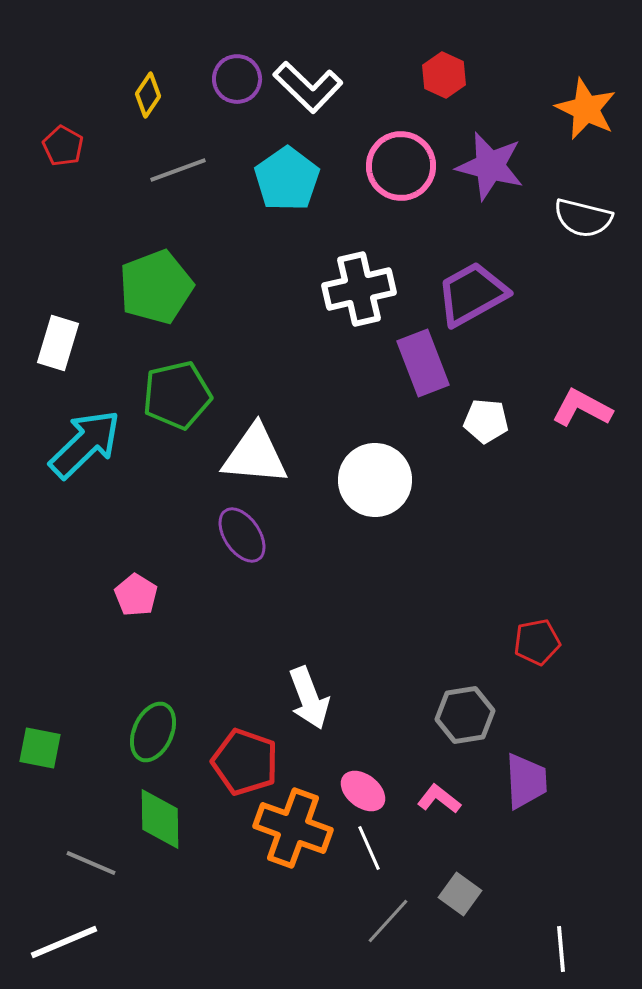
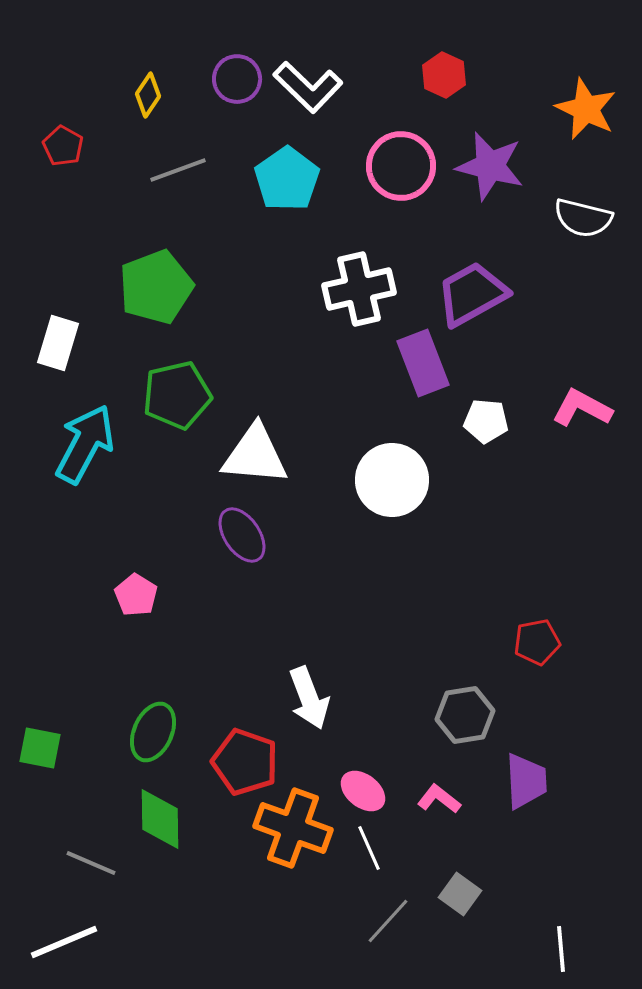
cyan arrow at (85, 444): rotated 18 degrees counterclockwise
white circle at (375, 480): moved 17 px right
